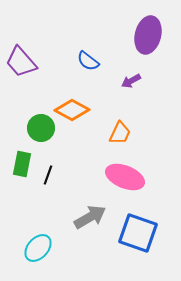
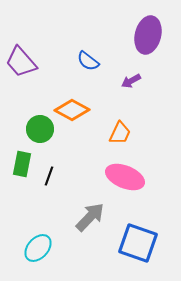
green circle: moved 1 px left, 1 px down
black line: moved 1 px right, 1 px down
gray arrow: rotated 16 degrees counterclockwise
blue square: moved 10 px down
